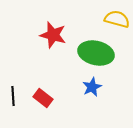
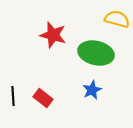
blue star: moved 3 px down
